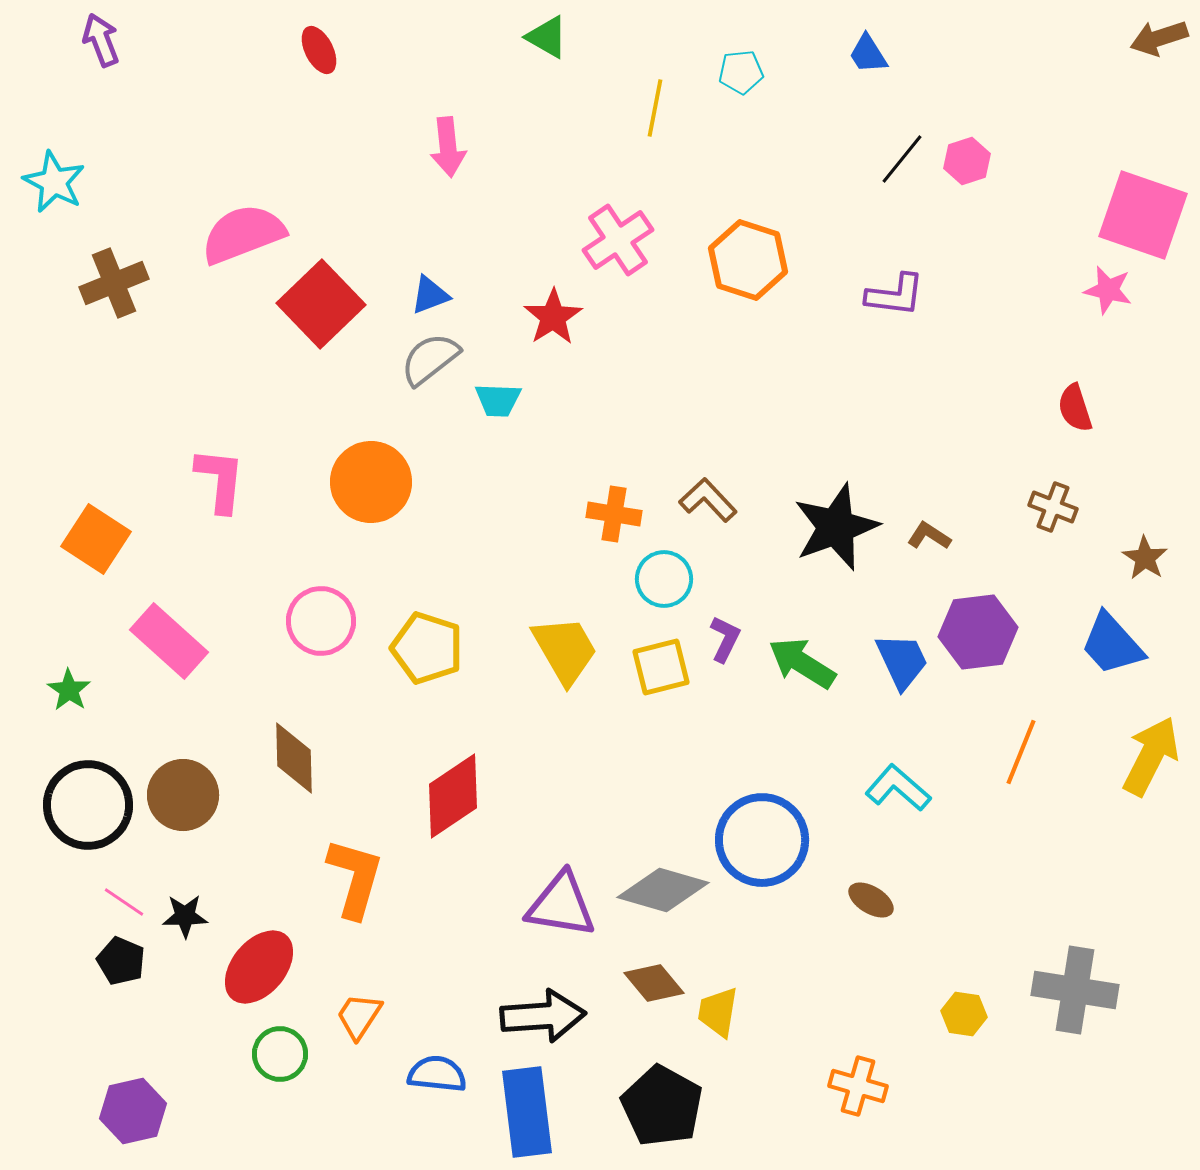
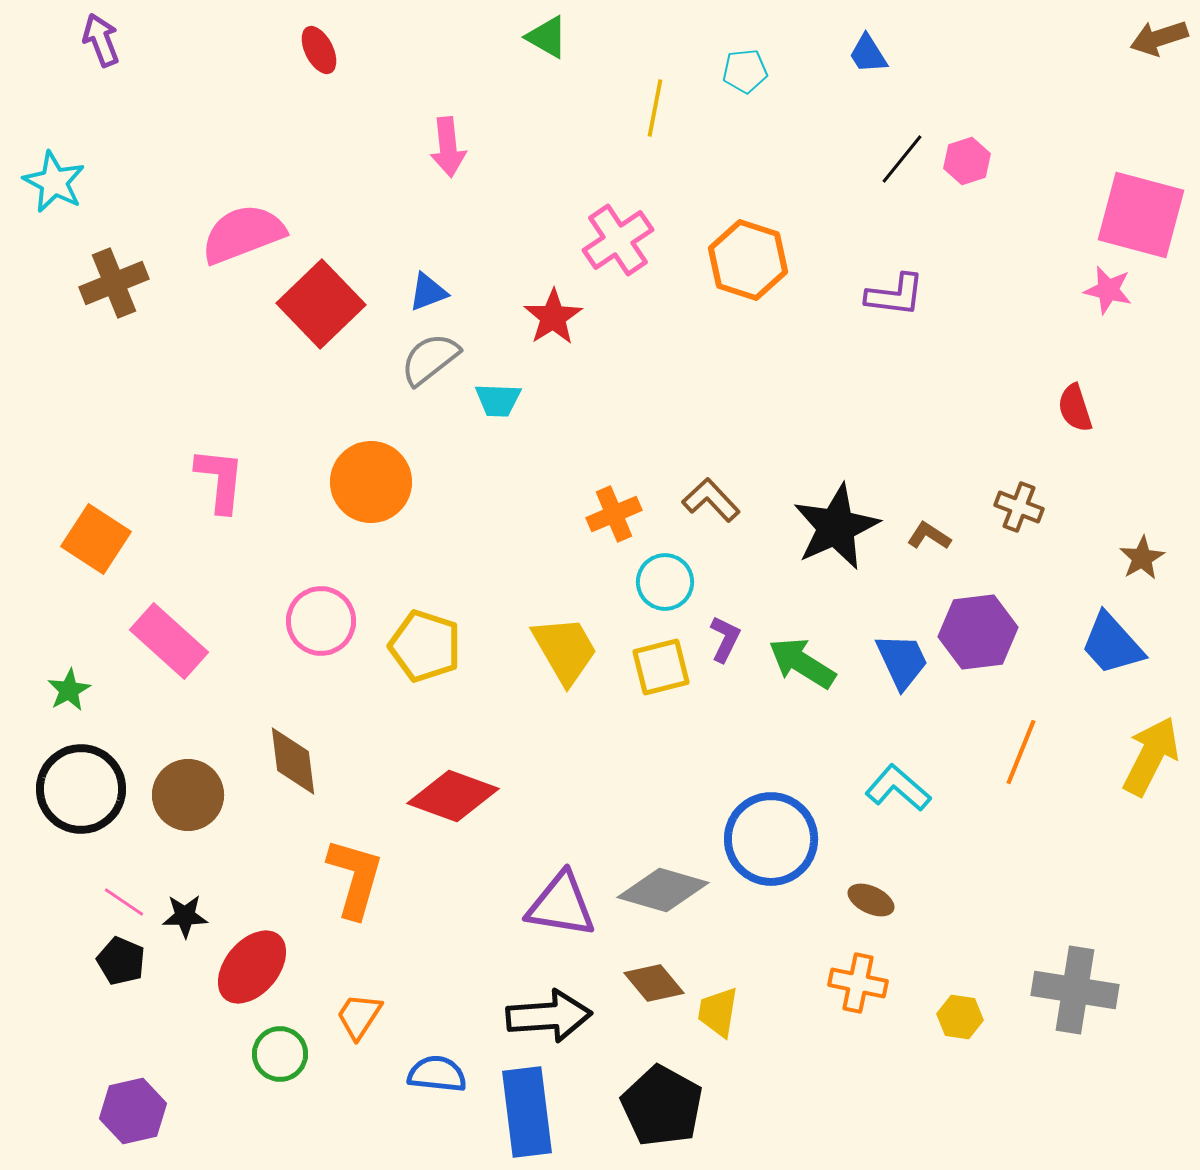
cyan pentagon at (741, 72): moved 4 px right, 1 px up
pink square at (1143, 215): moved 2 px left; rotated 4 degrees counterclockwise
blue triangle at (430, 295): moved 2 px left, 3 px up
brown L-shape at (708, 500): moved 3 px right
brown cross at (1053, 507): moved 34 px left
orange cross at (614, 514): rotated 32 degrees counterclockwise
black star at (836, 527): rotated 4 degrees counterclockwise
brown star at (1145, 558): moved 3 px left; rotated 9 degrees clockwise
cyan circle at (664, 579): moved 1 px right, 3 px down
yellow pentagon at (427, 648): moved 2 px left, 2 px up
green star at (69, 690): rotated 9 degrees clockwise
brown diamond at (294, 758): moved 1 px left, 3 px down; rotated 6 degrees counterclockwise
brown circle at (183, 795): moved 5 px right
red diamond at (453, 796): rotated 54 degrees clockwise
black circle at (88, 805): moved 7 px left, 16 px up
blue circle at (762, 840): moved 9 px right, 1 px up
brown ellipse at (871, 900): rotated 6 degrees counterclockwise
red ellipse at (259, 967): moved 7 px left
yellow hexagon at (964, 1014): moved 4 px left, 3 px down
black arrow at (543, 1016): moved 6 px right
orange cross at (858, 1086): moved 103 px up; rotated 4 degrees counterclockwise
